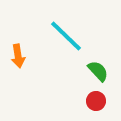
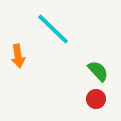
cyan line: moved 13 px left, 7 px up
red circle: moved 2 px up
